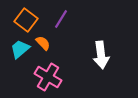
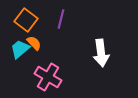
purple line: rotated 18 degrees counterclockwise
orange semicircle: moved 9 px left
white arrow: moved 2 px up
